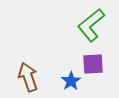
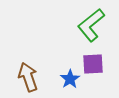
blue star: moved 1 px left, 2 px up
